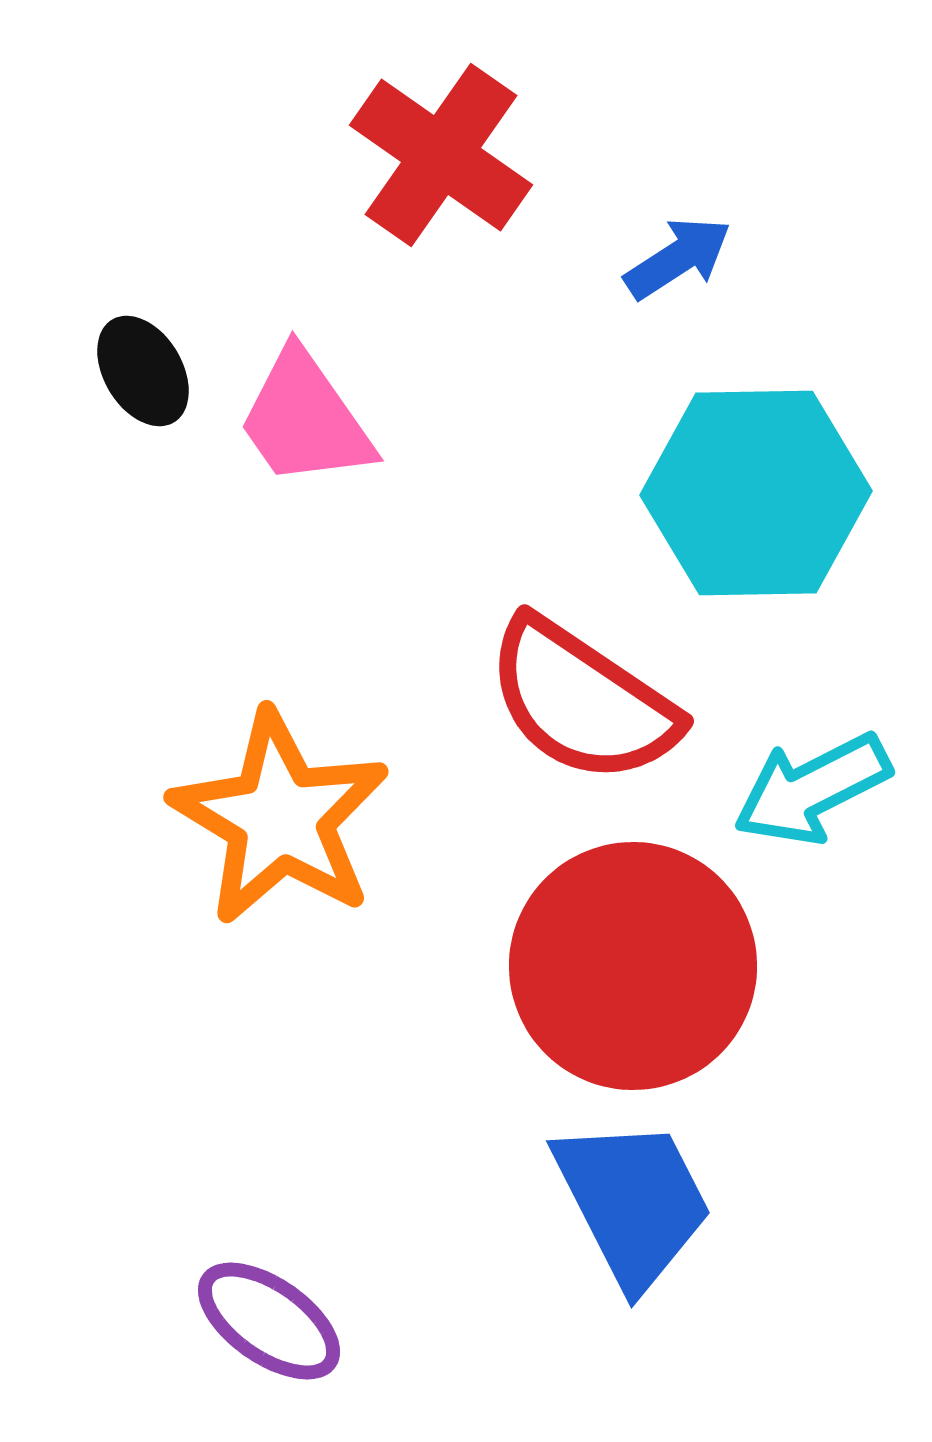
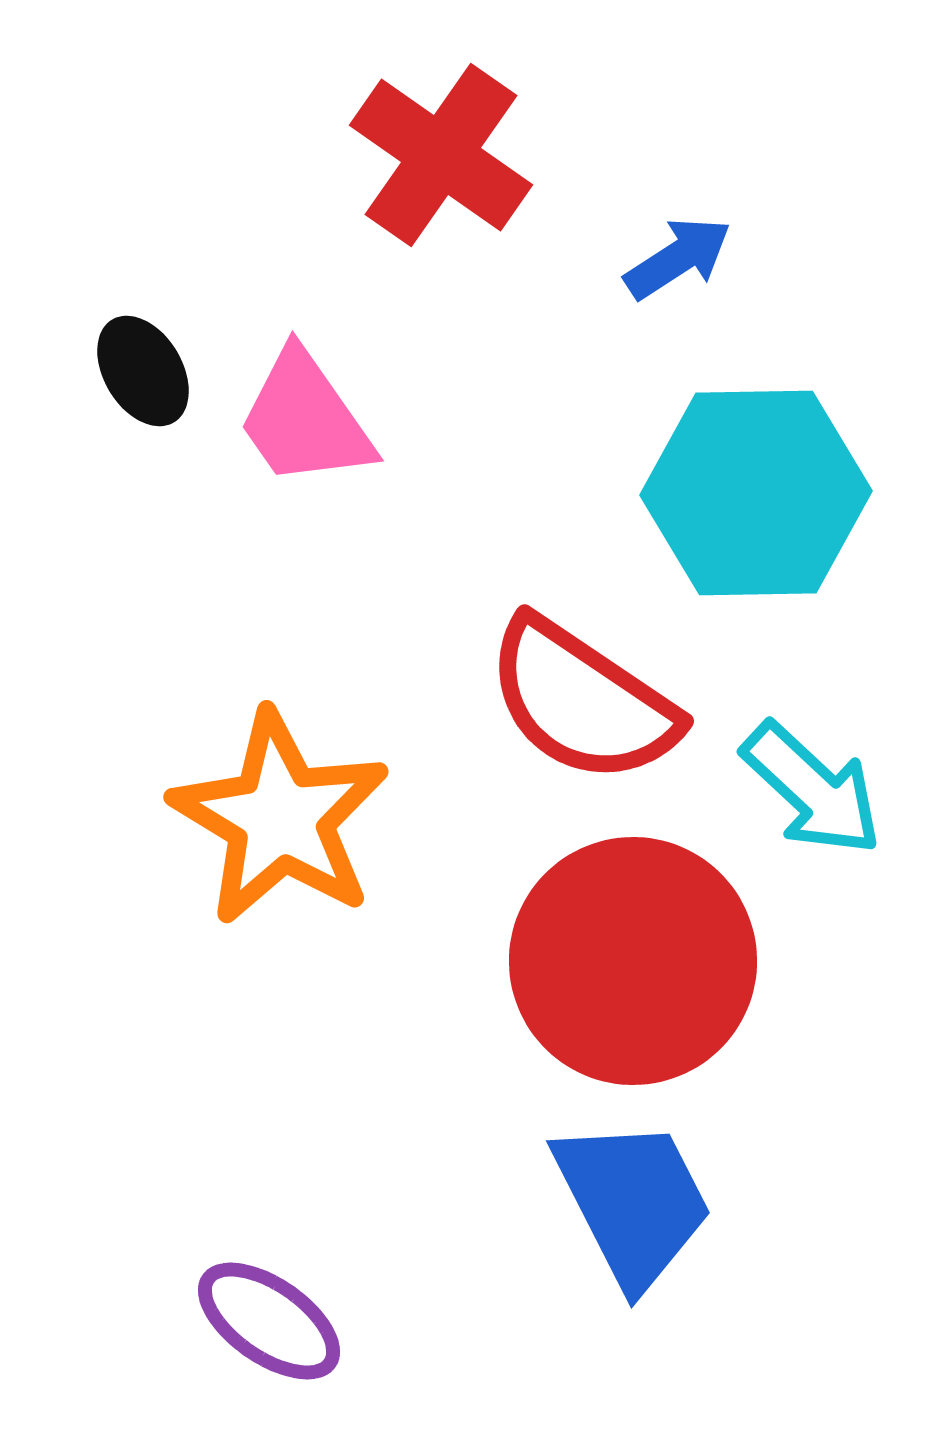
cyan arrow: rotated 110 degrees counterclockwise
red circle: moved 5 px up
